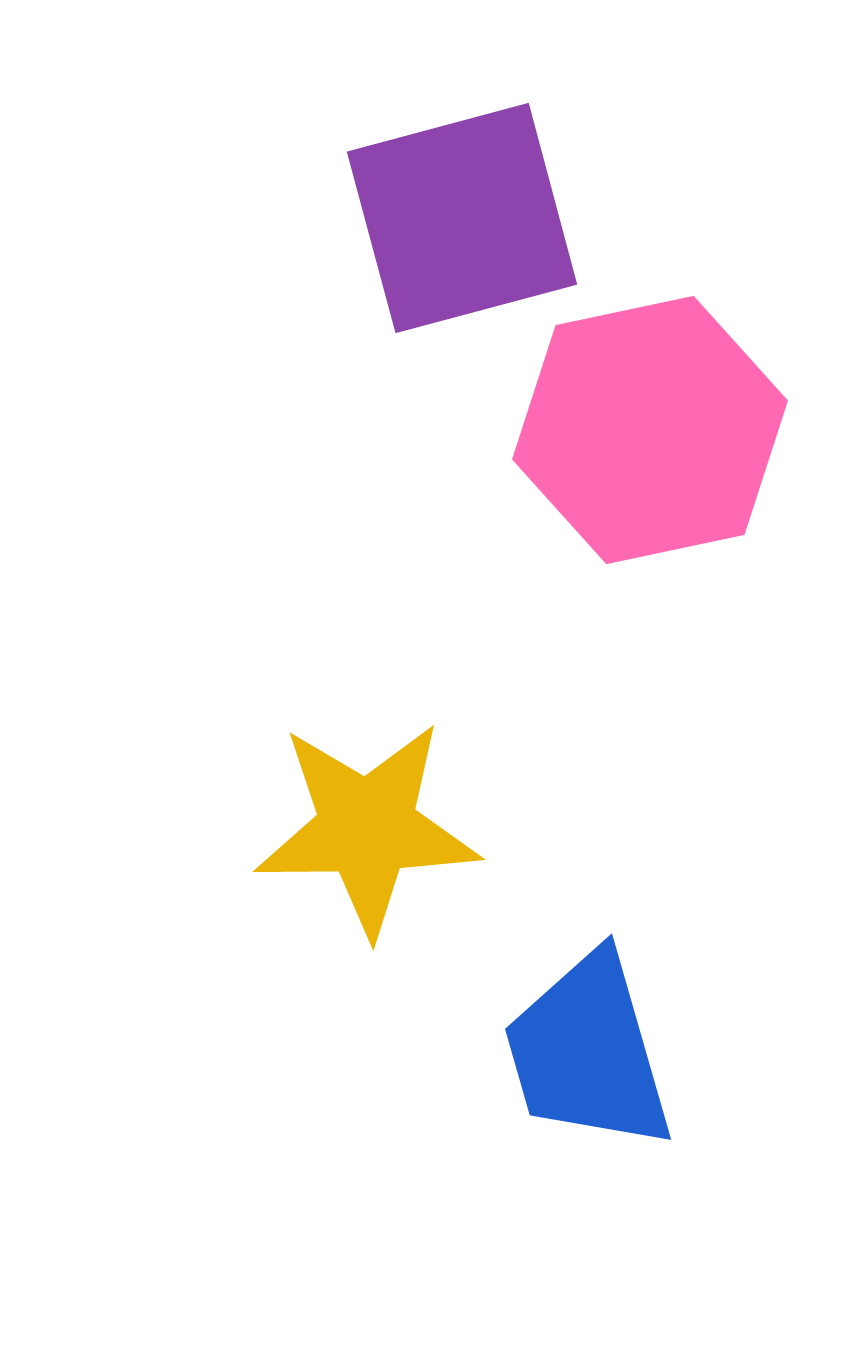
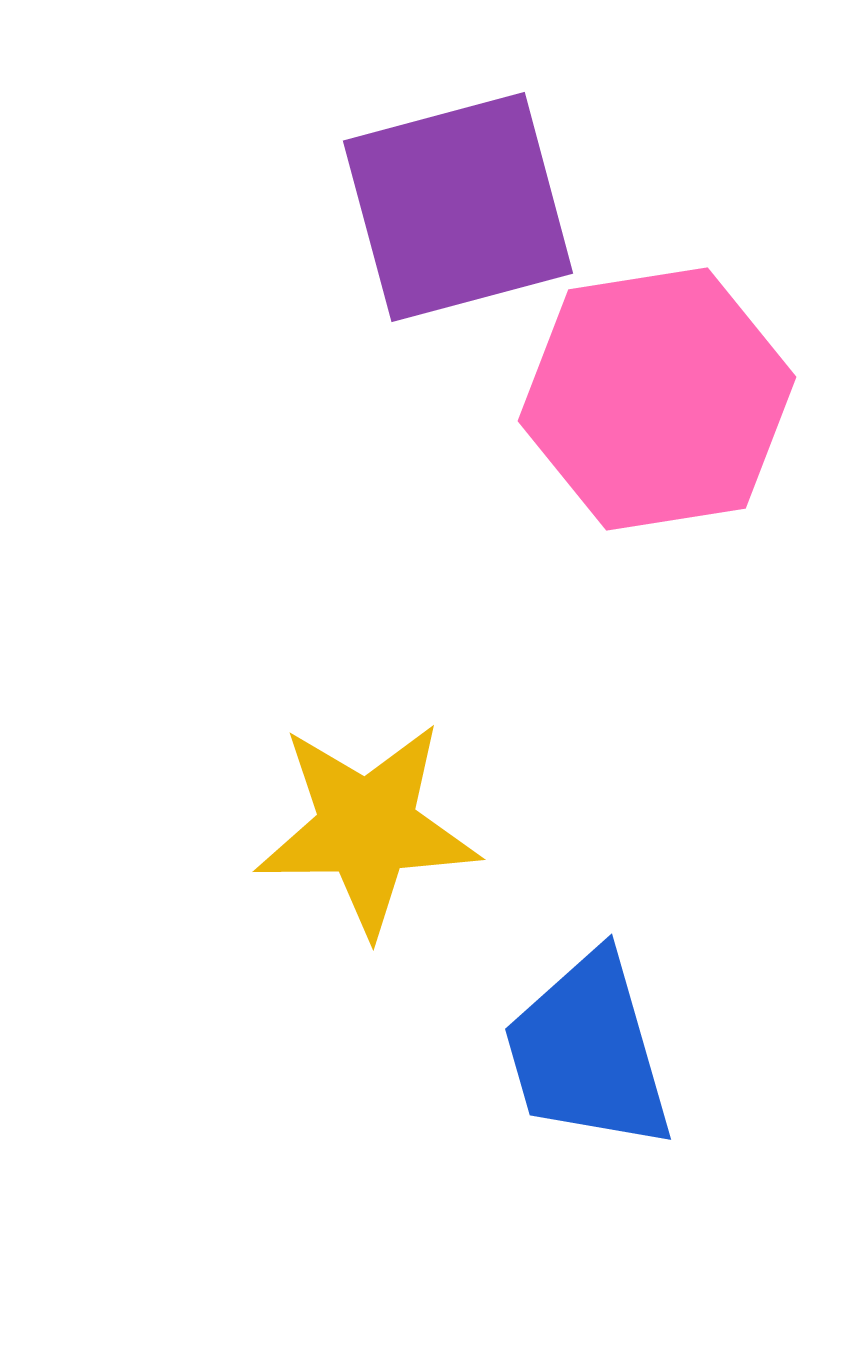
purple square: moved 4 px left, 11 px up
pink hexagon: moved 7 px right, 31 px up; rotated 3 degrees clockwise
